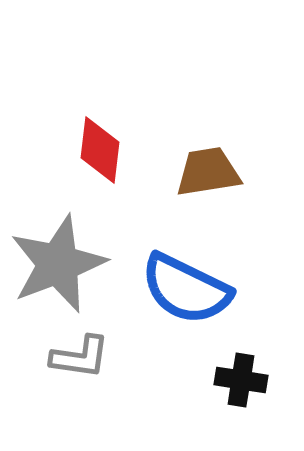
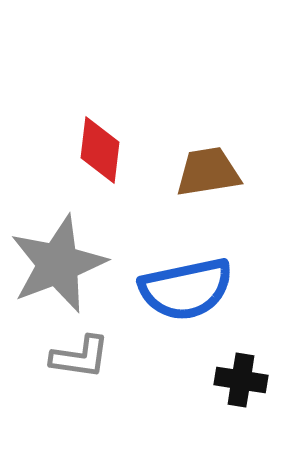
blue semicircle: rotated 38 degrees counterclockwise
